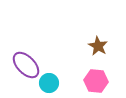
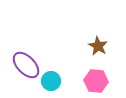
cyan circle: moved 2 px right, 2 px up
